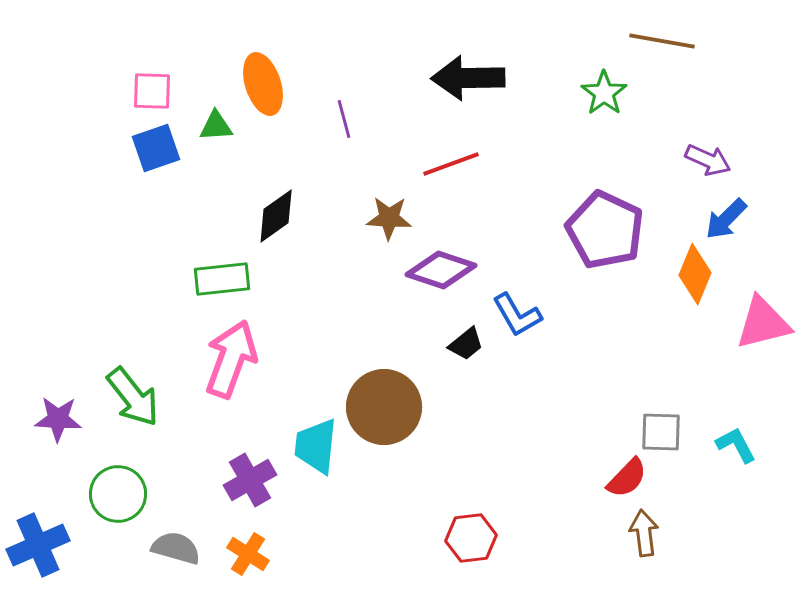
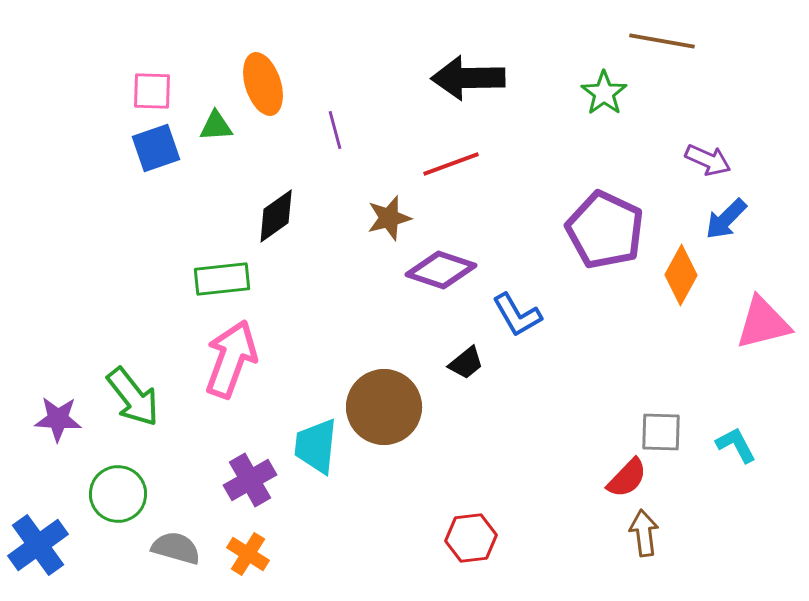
purple line: moved 9 px left, 11 px down
brown star: rotated 18 degrees counterclockwise
orange diamond: moved 14 px left, 1 px down; rotated 6 degrees clockwise
black trapezoid: moved 19 px down
blue cross: rotated 12 degrees counterclockwise
